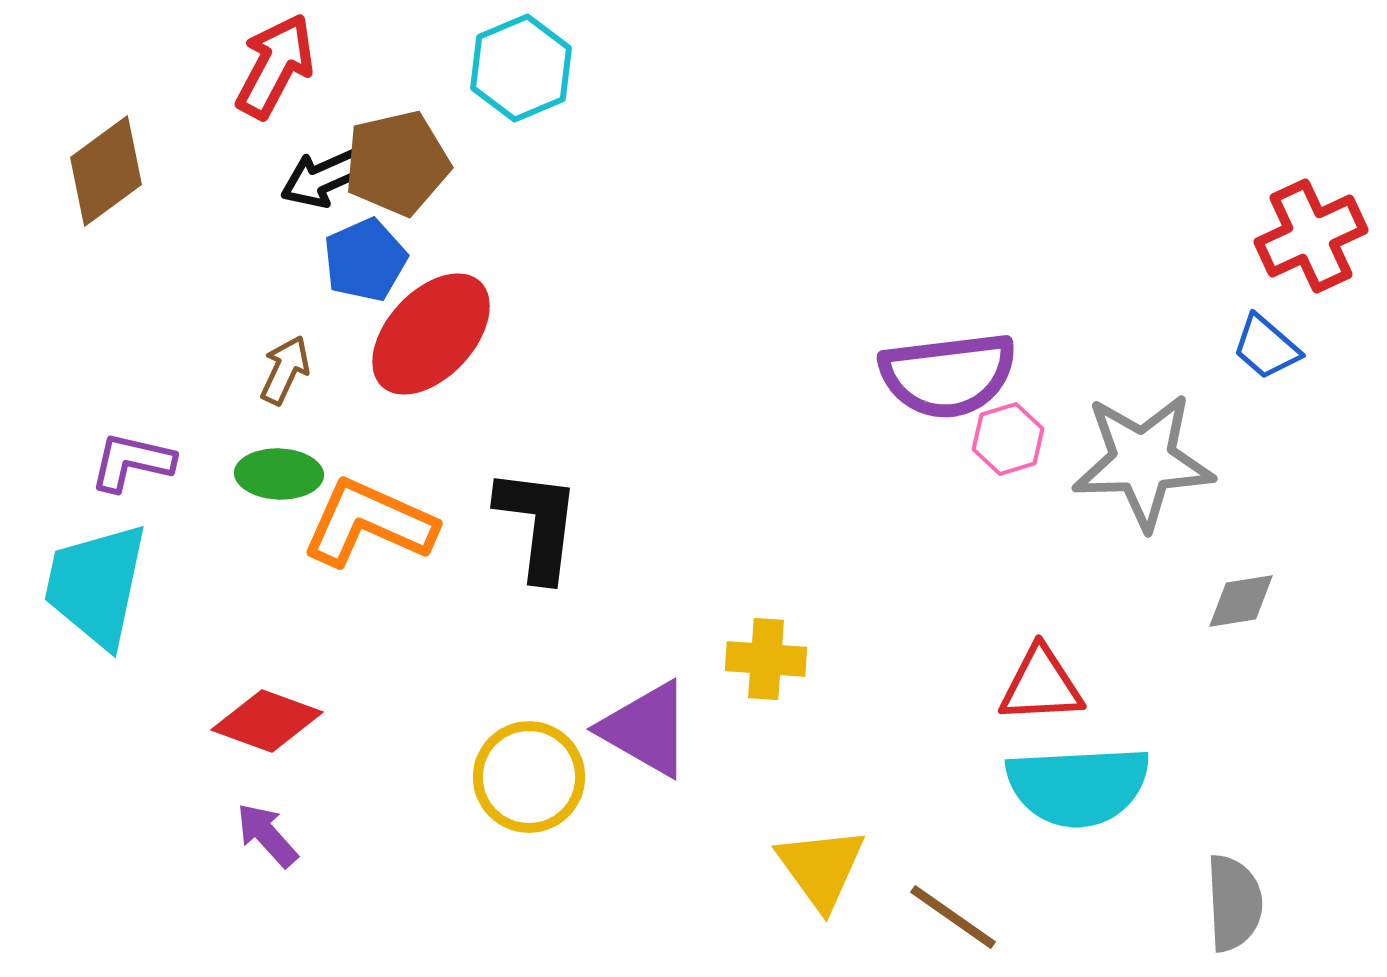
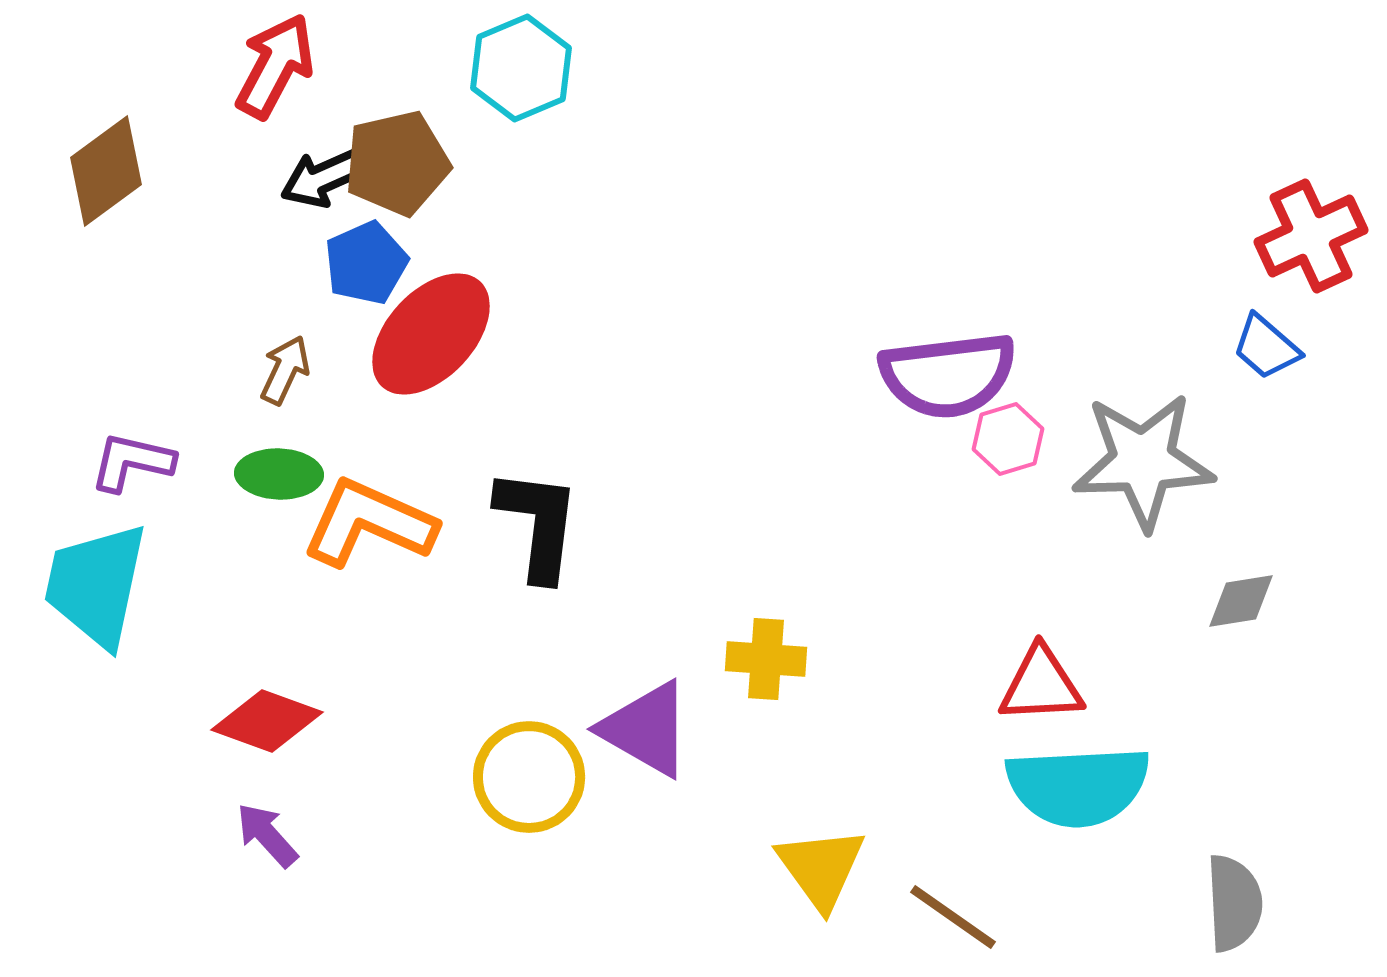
blue pentagon: moved 1 px right, 3 px down
